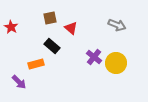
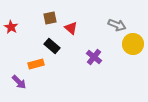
yellow circle: moved 17 px right, 19 px up
